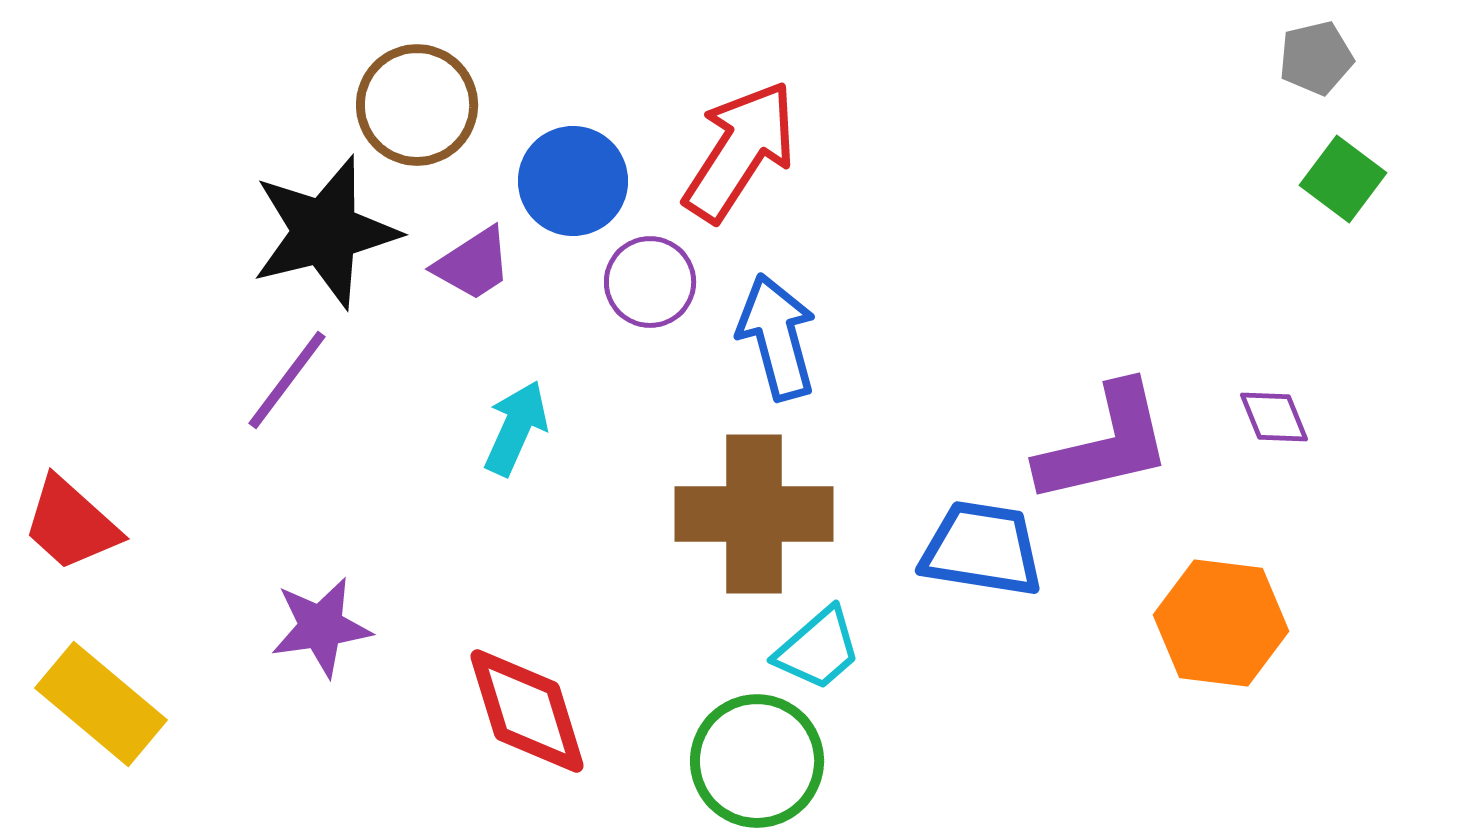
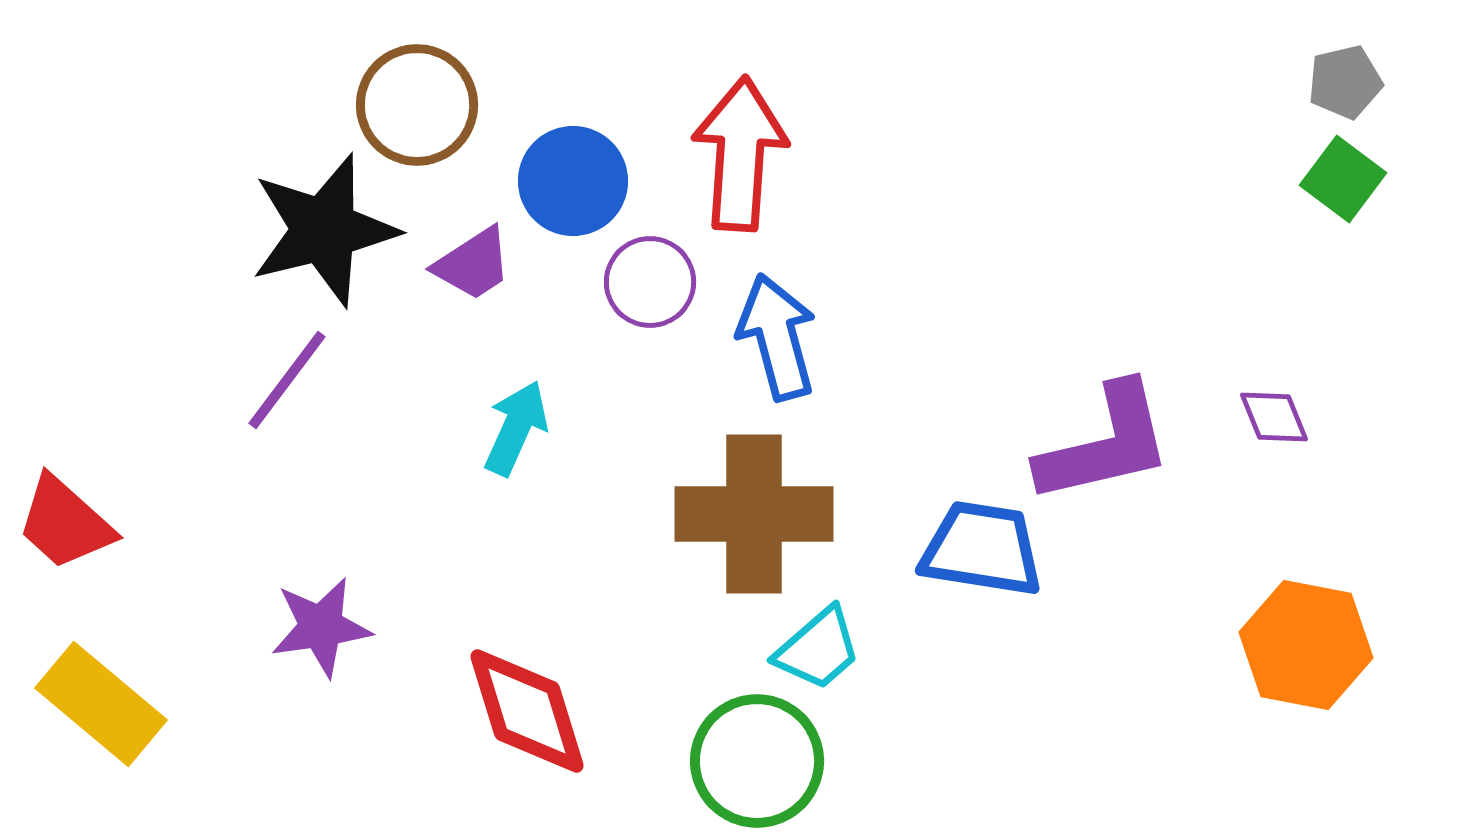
gray pentagon: moved 29 px right, 24 px down
red arrow: moved 3 px down; rotated 29 degrees counterclockwise
black star: moved 1 px left, 2 px up
red trapezoid: moved 6 px left, 1 px up
orange hexagon: moved 85 px right, 22 px down; rotated 4 degrees clockwise
